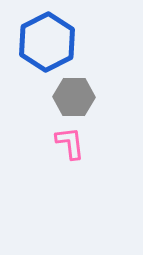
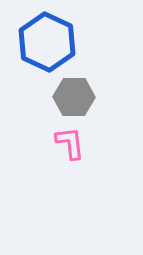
blue hexagon: rotated 8 degrees counterclockwise
